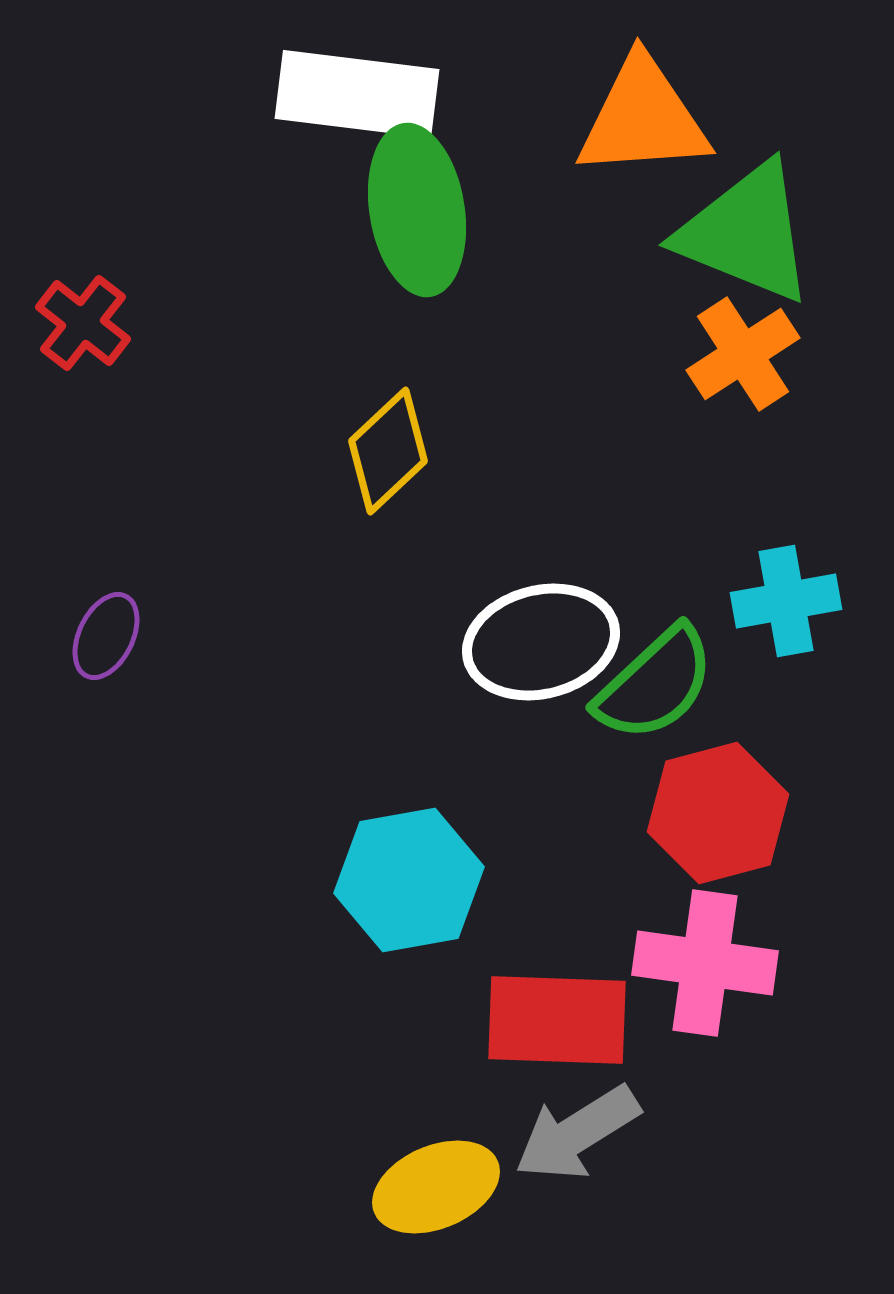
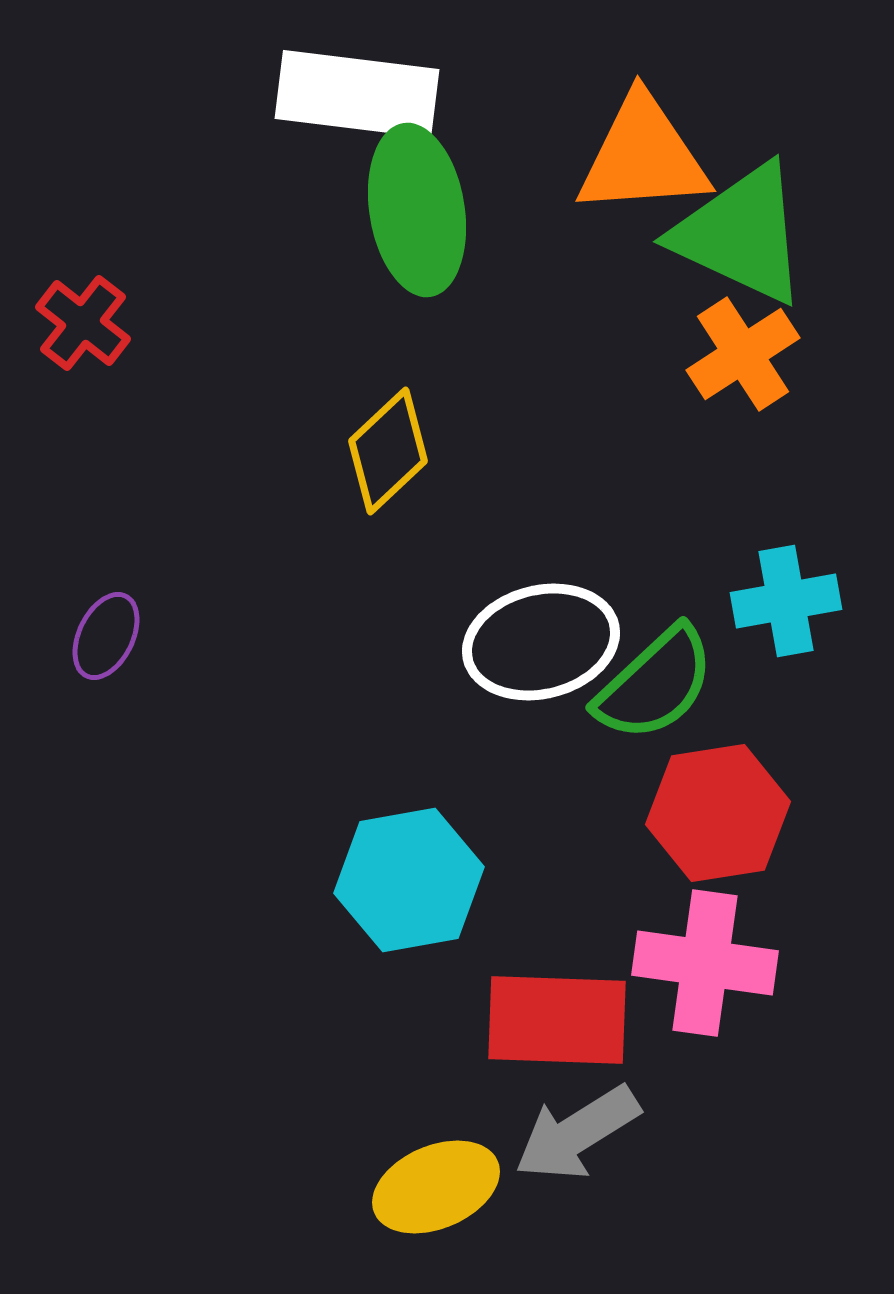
orange triangle: moved 38 px down
green triangle: moved 5 px left, 1 px down; rotated 3 degrees clockwise
red hexagon: rotated 6 degrees clockwise
